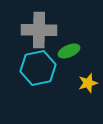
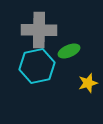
cyan hexagon: moved 1 px left, 2 px up
